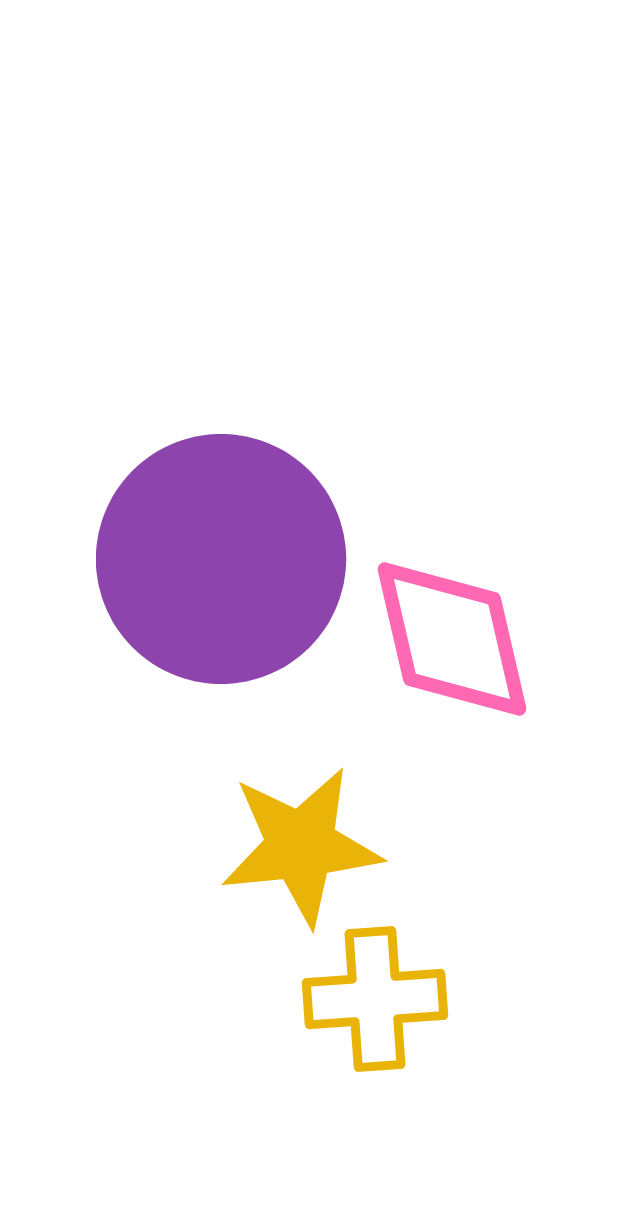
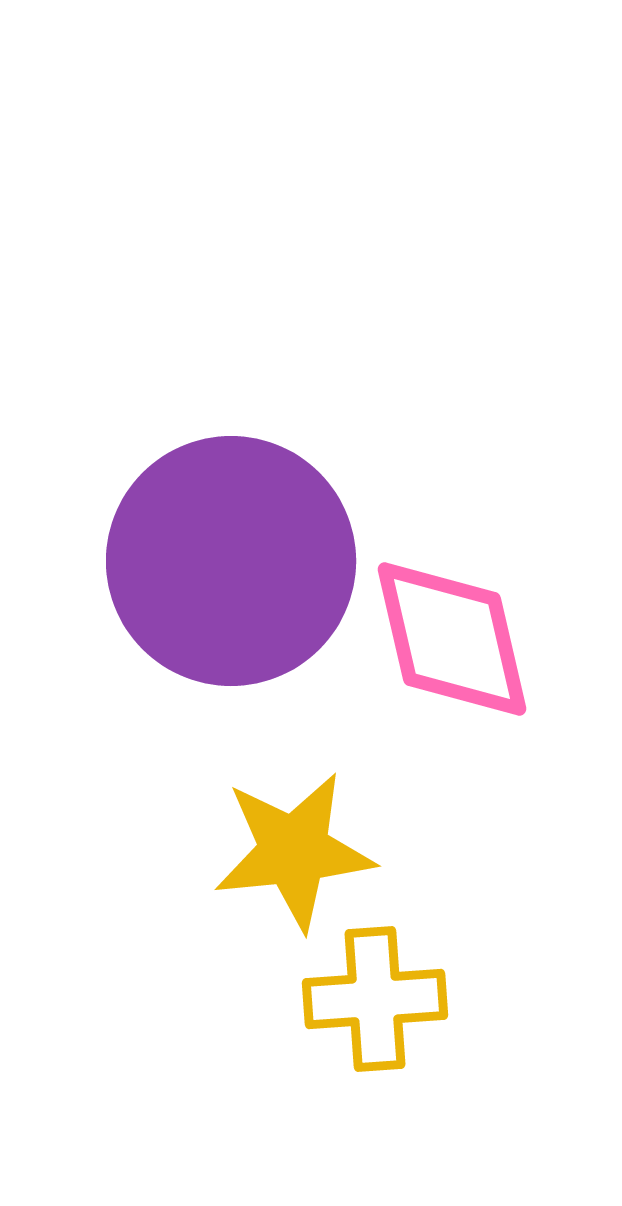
purple circle: moved 10 px right, 2 px down
yellow star: moved 7 px left, 5 px down
